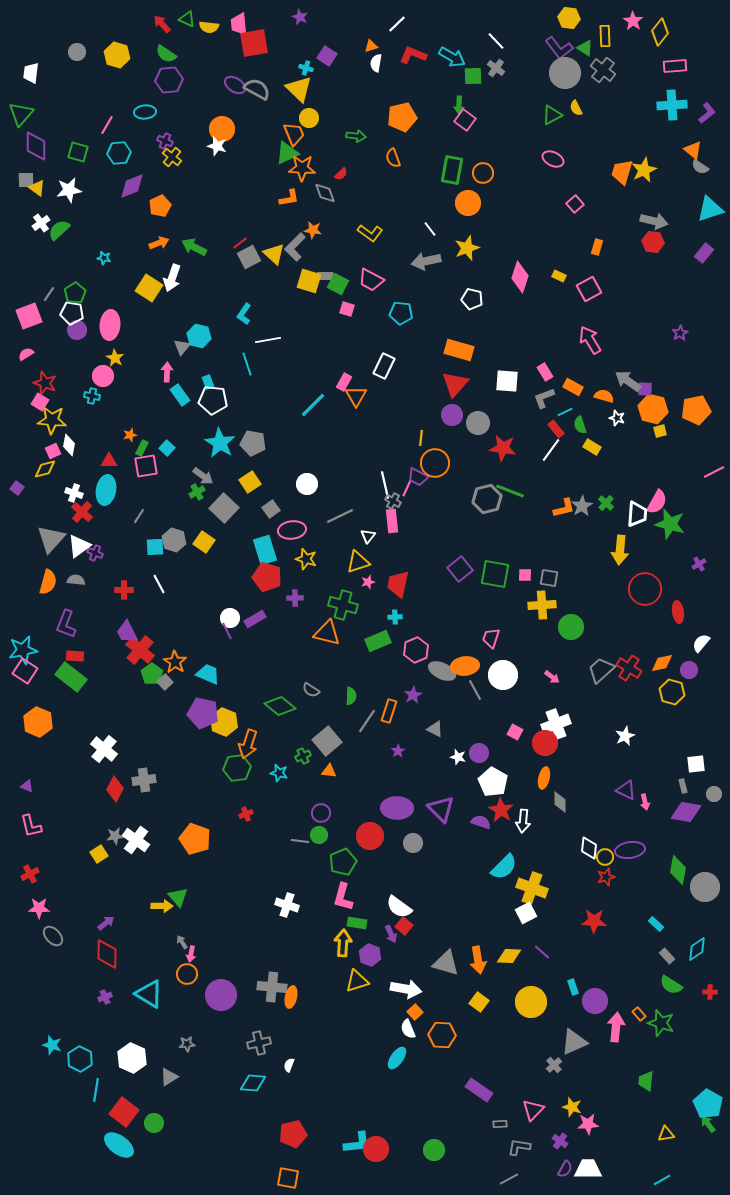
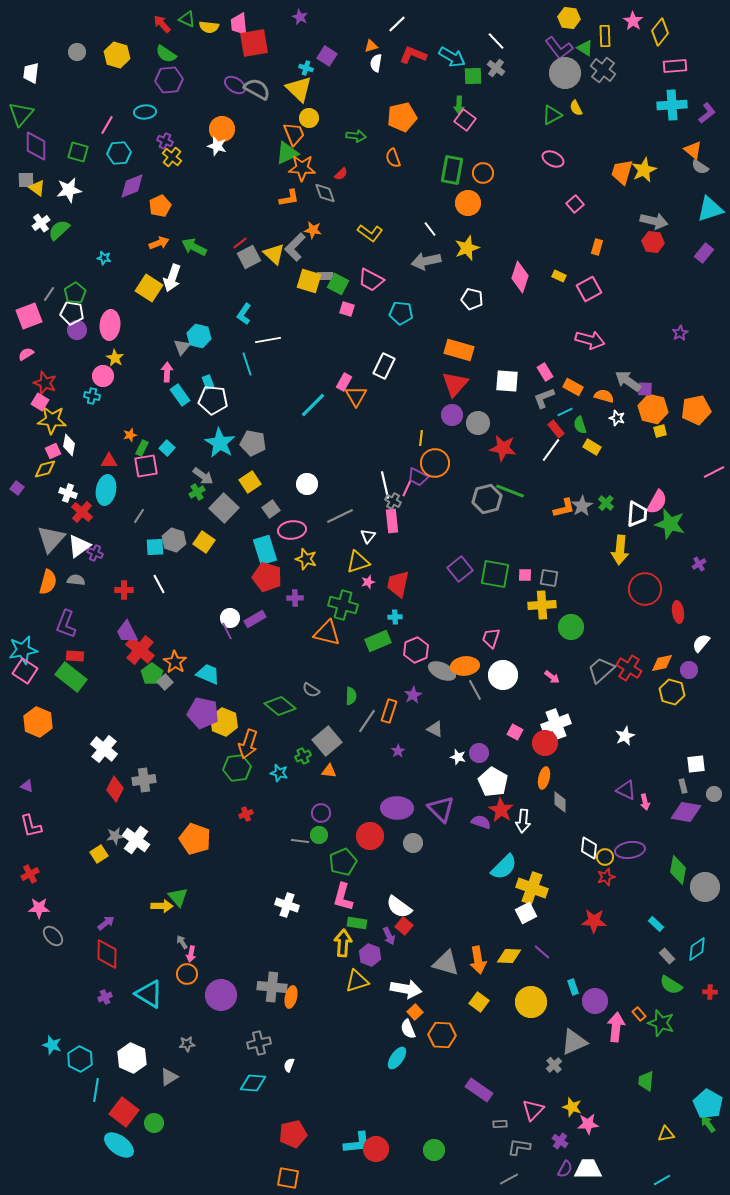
pink arrow at (590, 340): rotated 136 degrees clockwise
white cross at (74, 493): moved 6 px left
purple arrow at (391, 934): moved 2 px left, 2 px down
